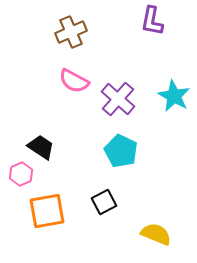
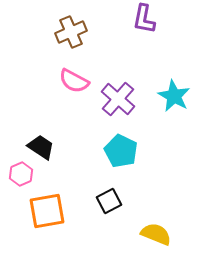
purple L-shape: moved 8 px left, 2 px up
black square: moved 5 px right, 1 px up
